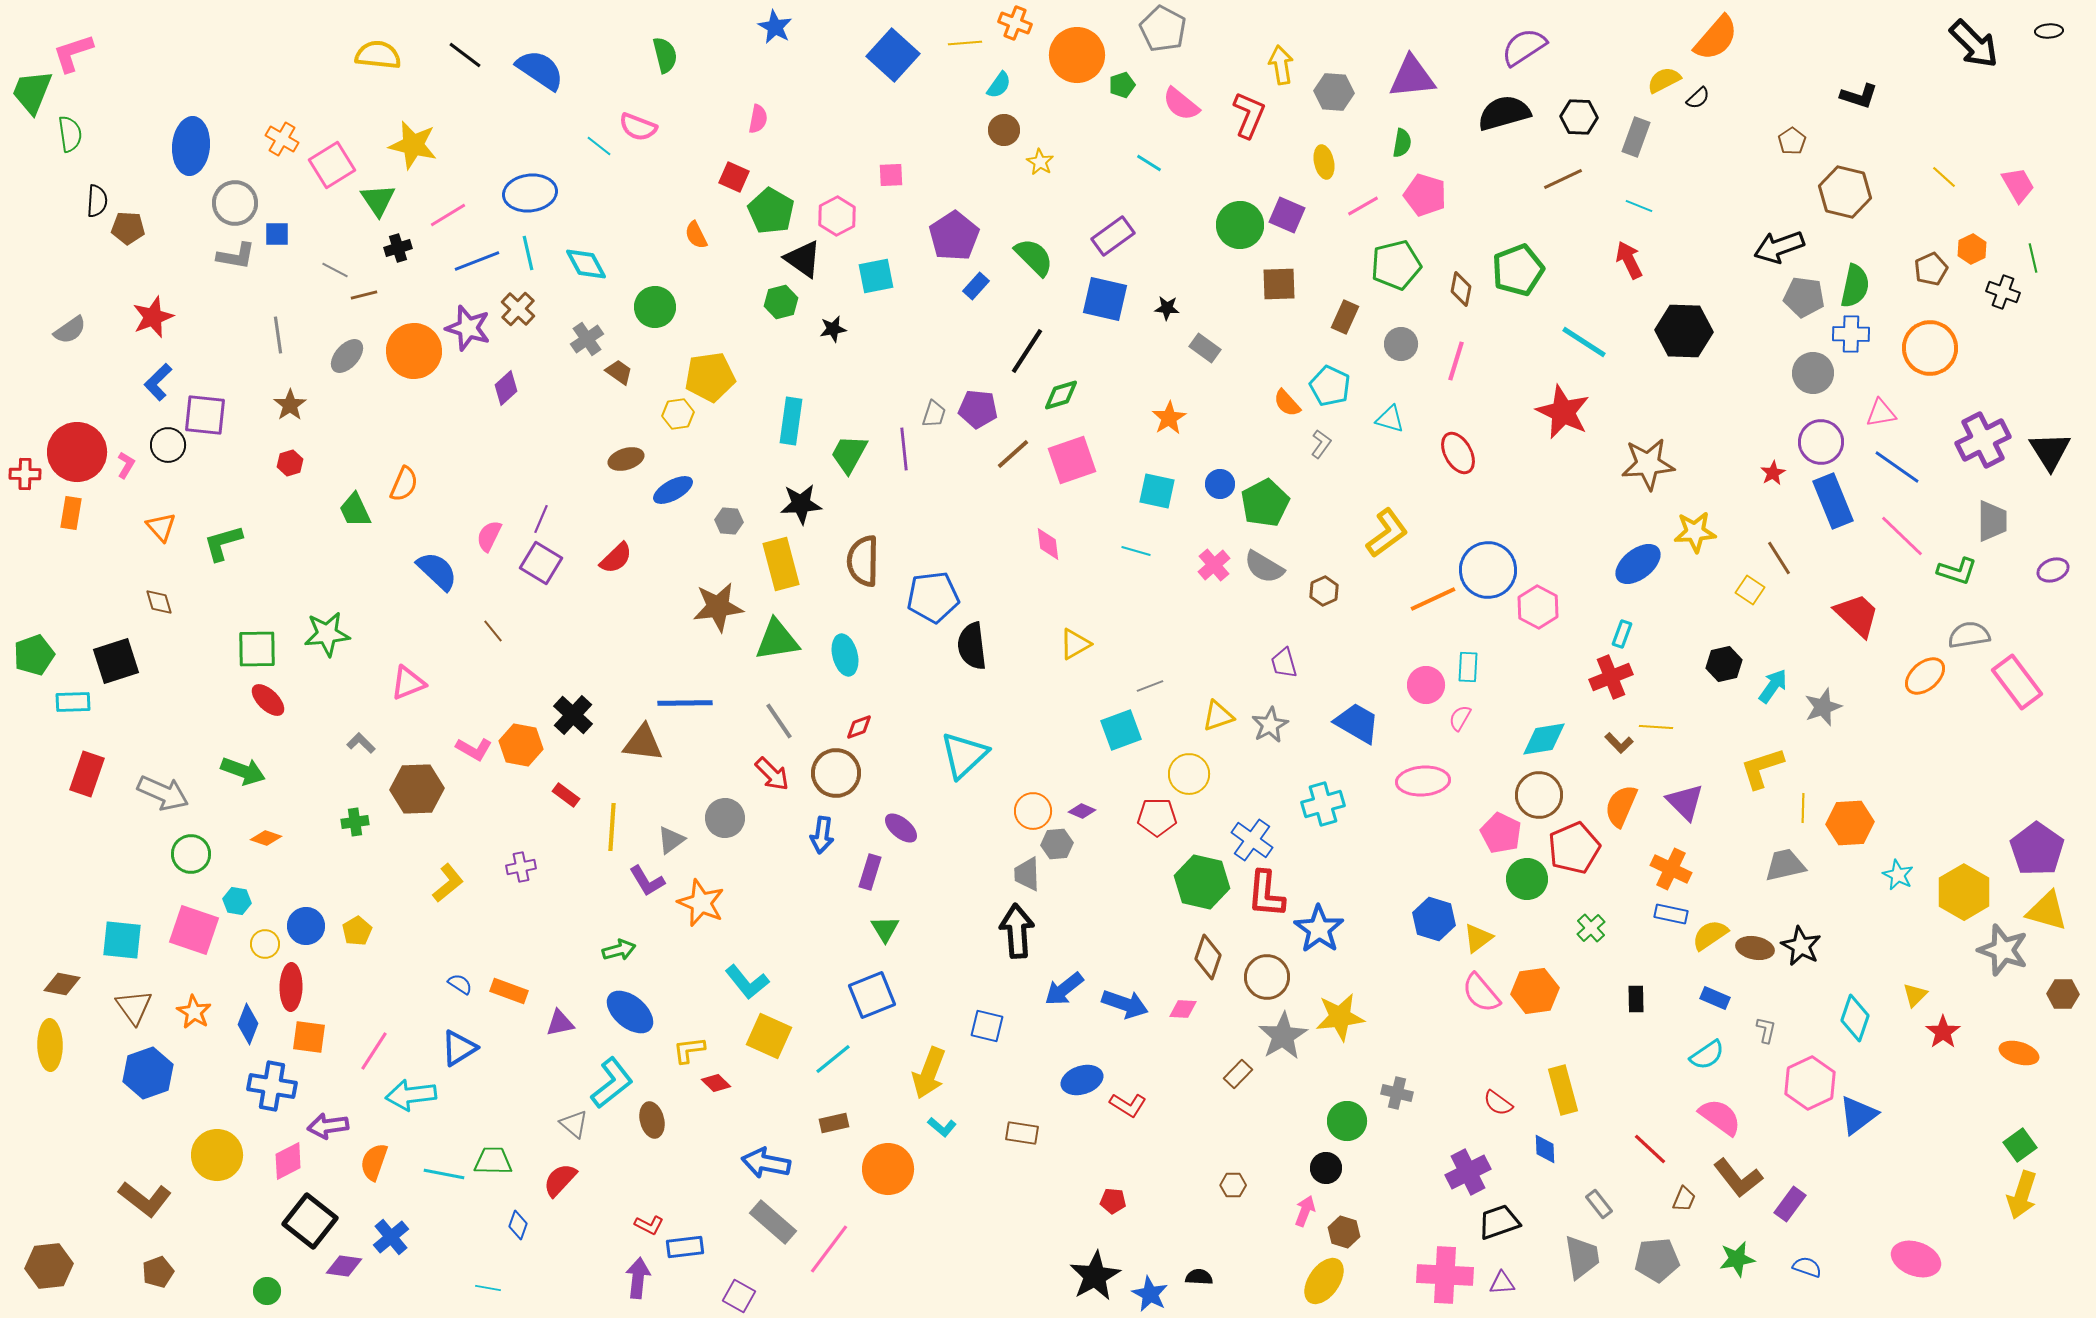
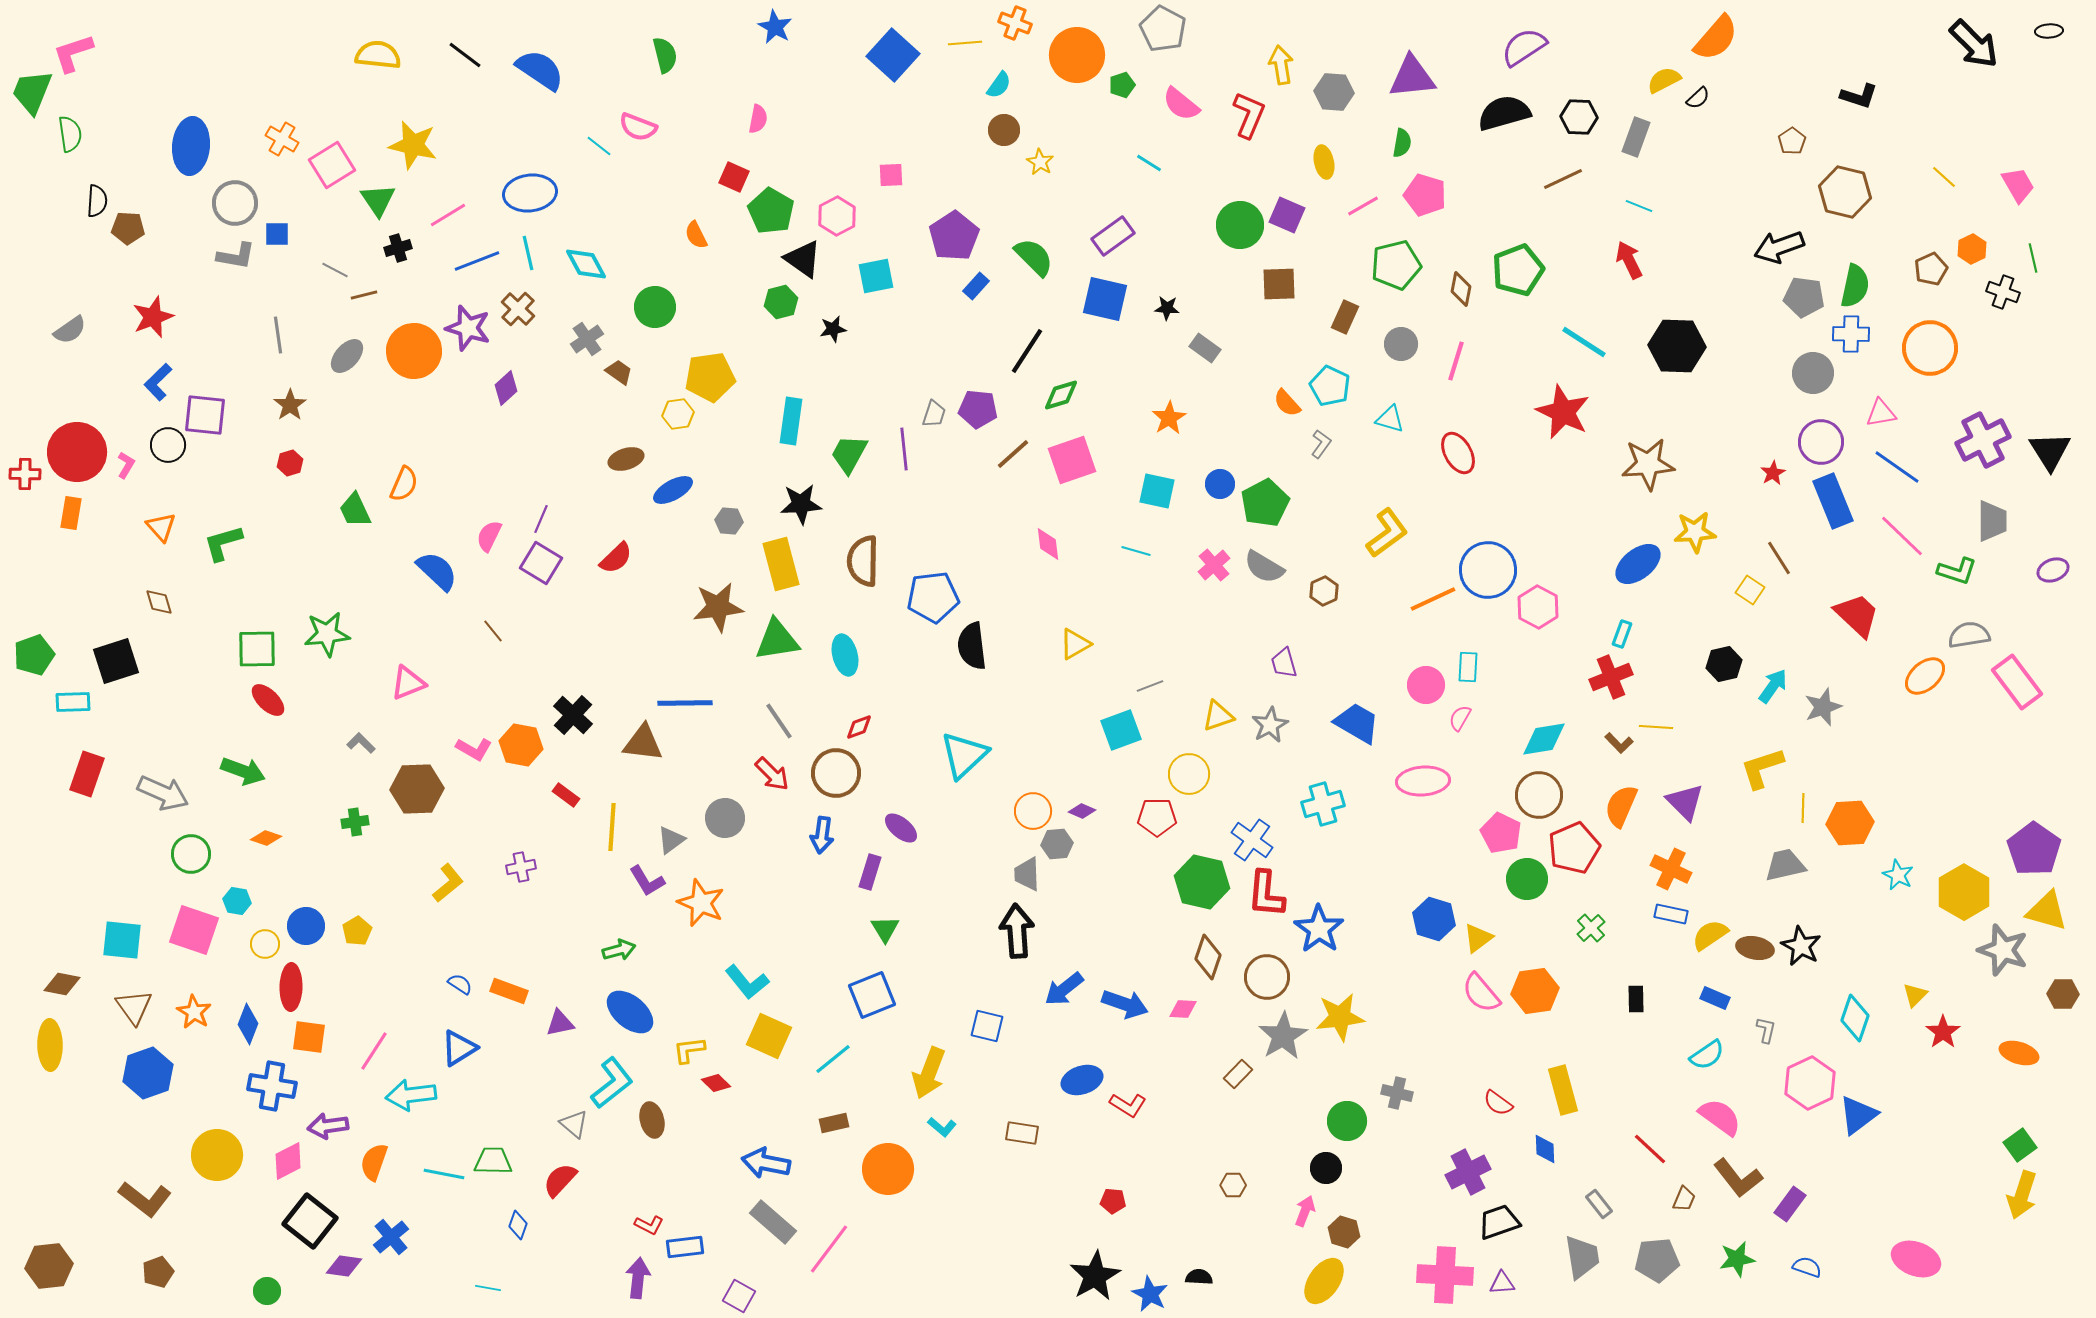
black hexagon at (1684, 331): moved 7 px left, 15 px down
purple pentagon at (2037, 849): moved 3 px left
